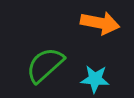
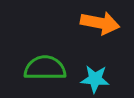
green semicircle: moved 3 px down; rotated 42 degrees clockwise
